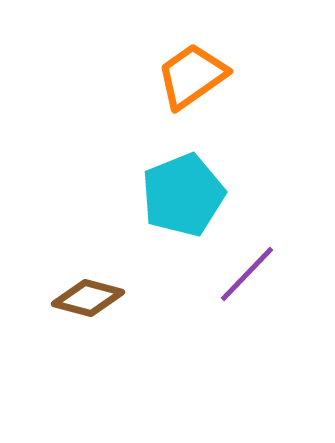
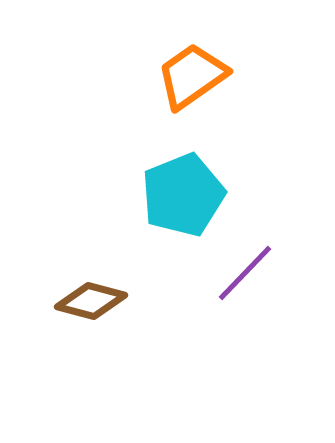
purple line: moved 2 px left, 1 px up
brown diamond: moved 3 px right, 3 px down
